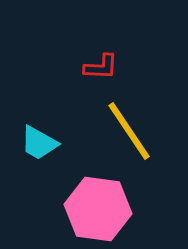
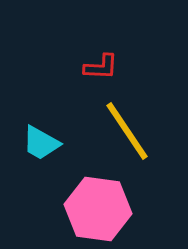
yellow line: moved 2 px left
cyan trapezoid: moved 2 px right
